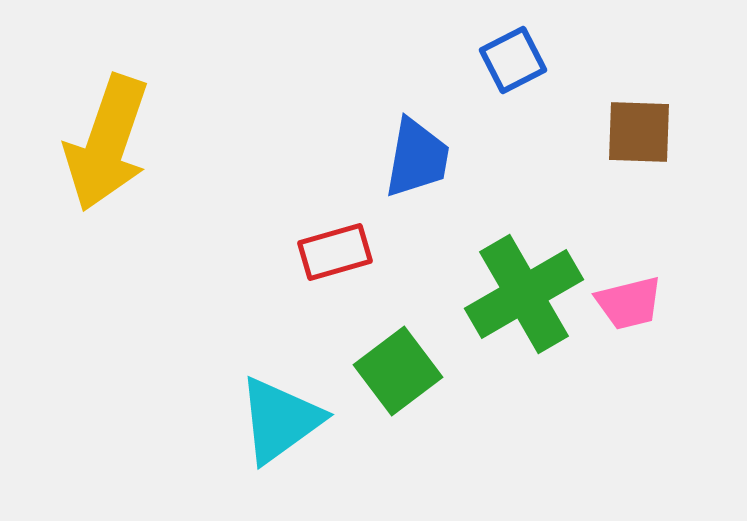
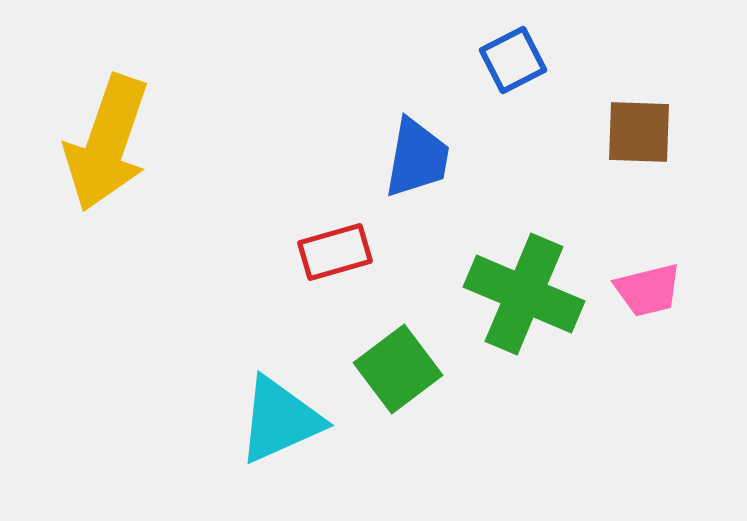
green cross: rotated 37 degrees counterclockwise
pink trapezoid: moved 19 px right, 13 px up
green square: moved 2 px up
cyan triangle: rotated 12 degrees clockwise
